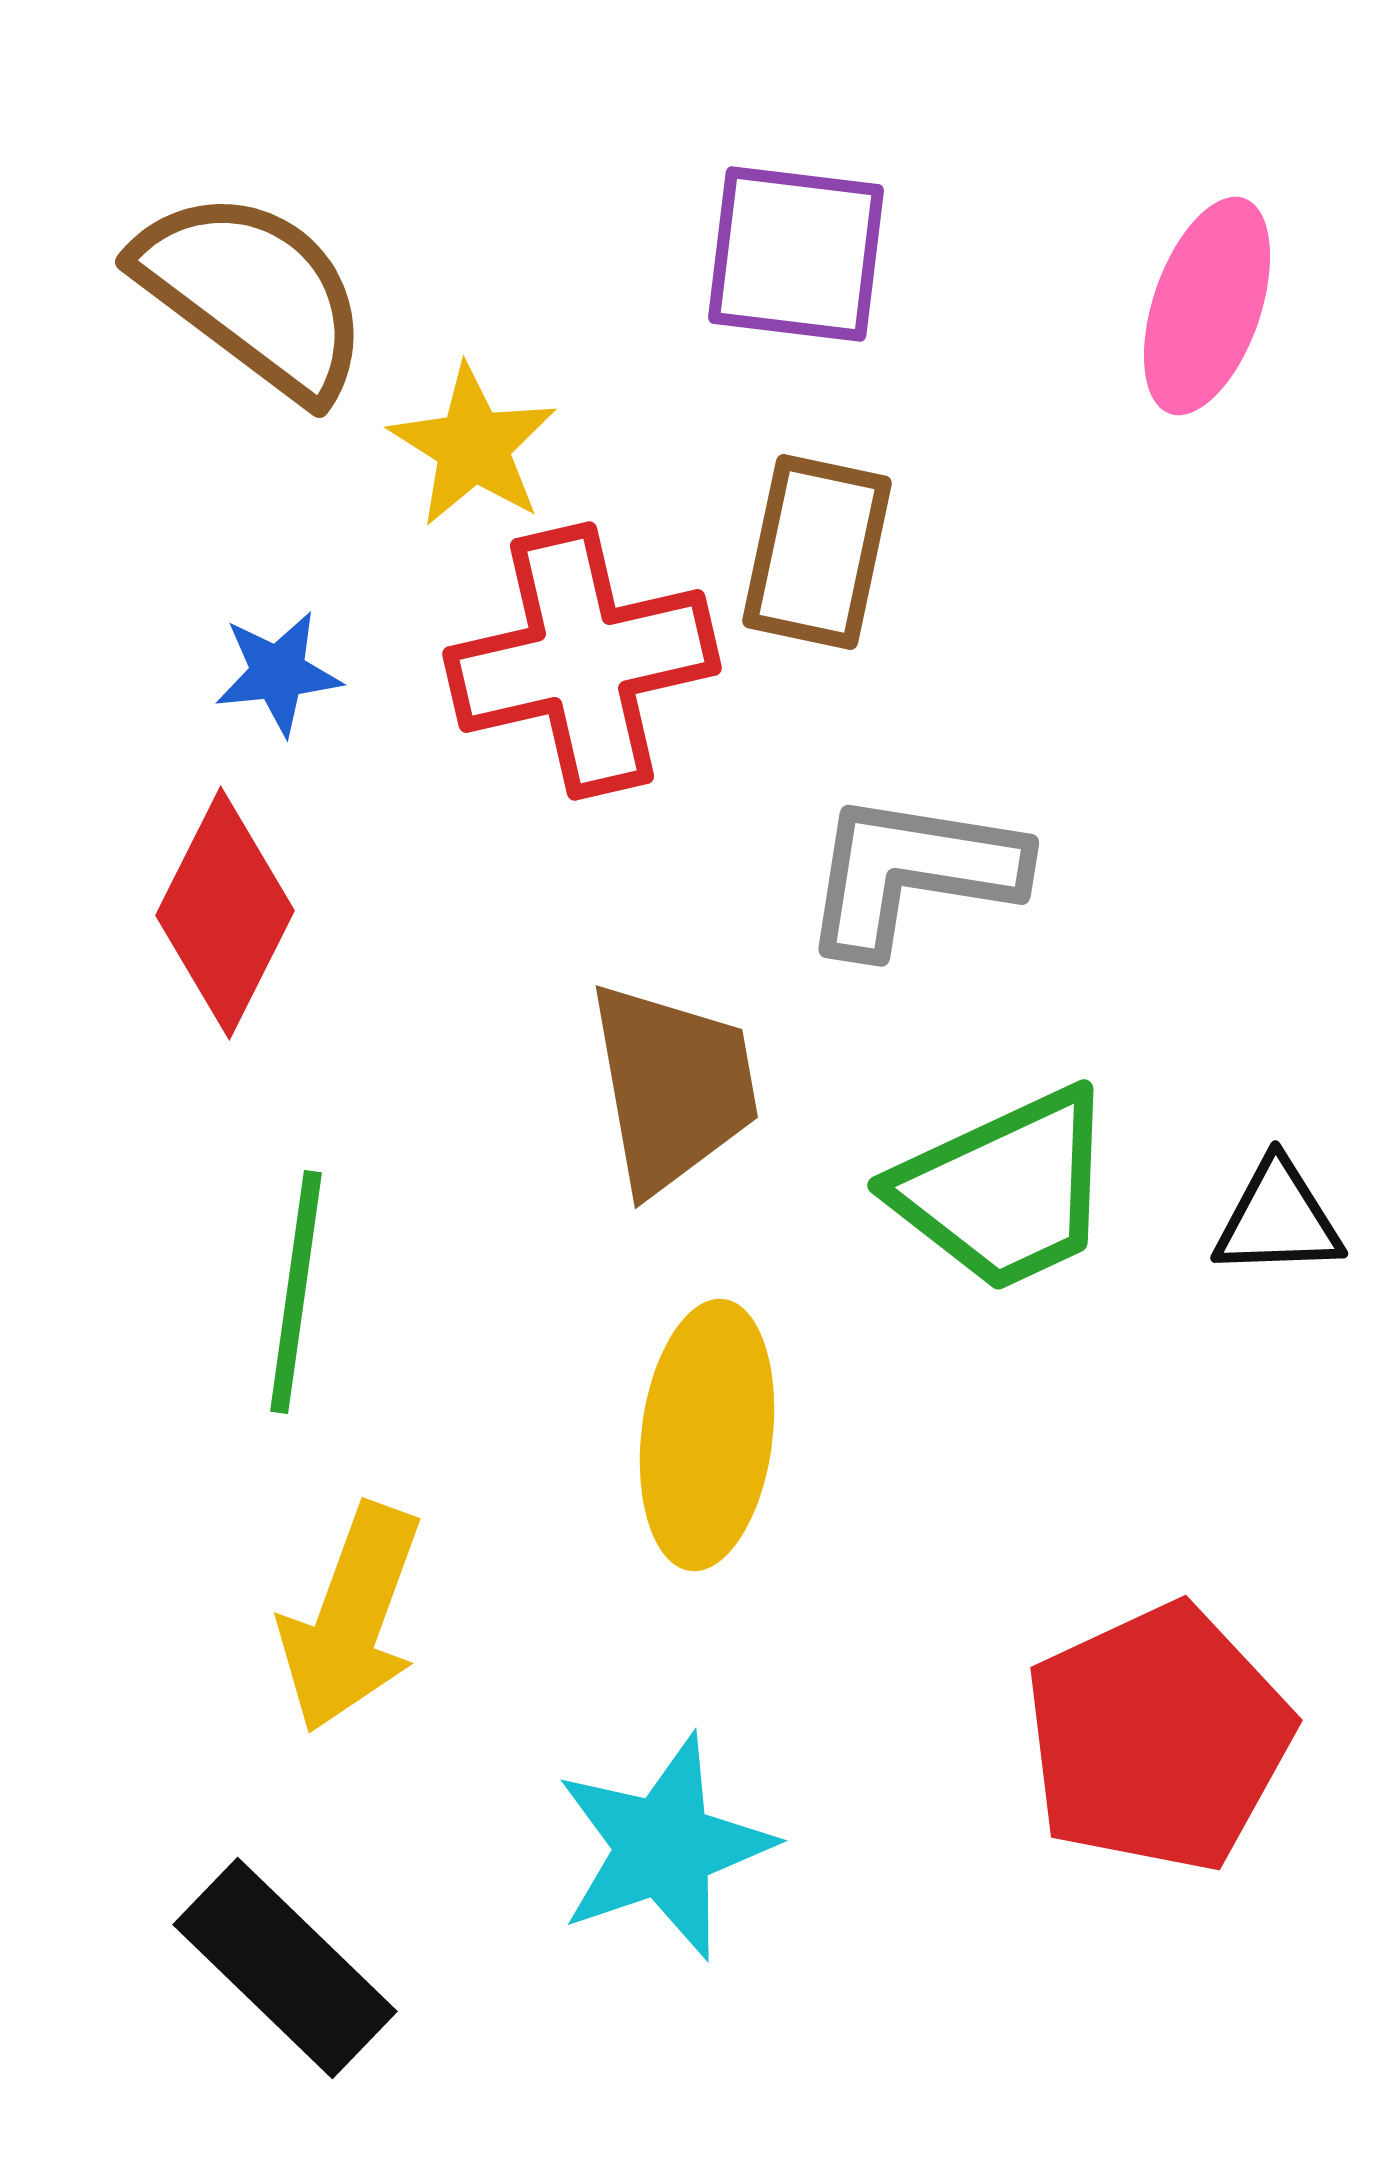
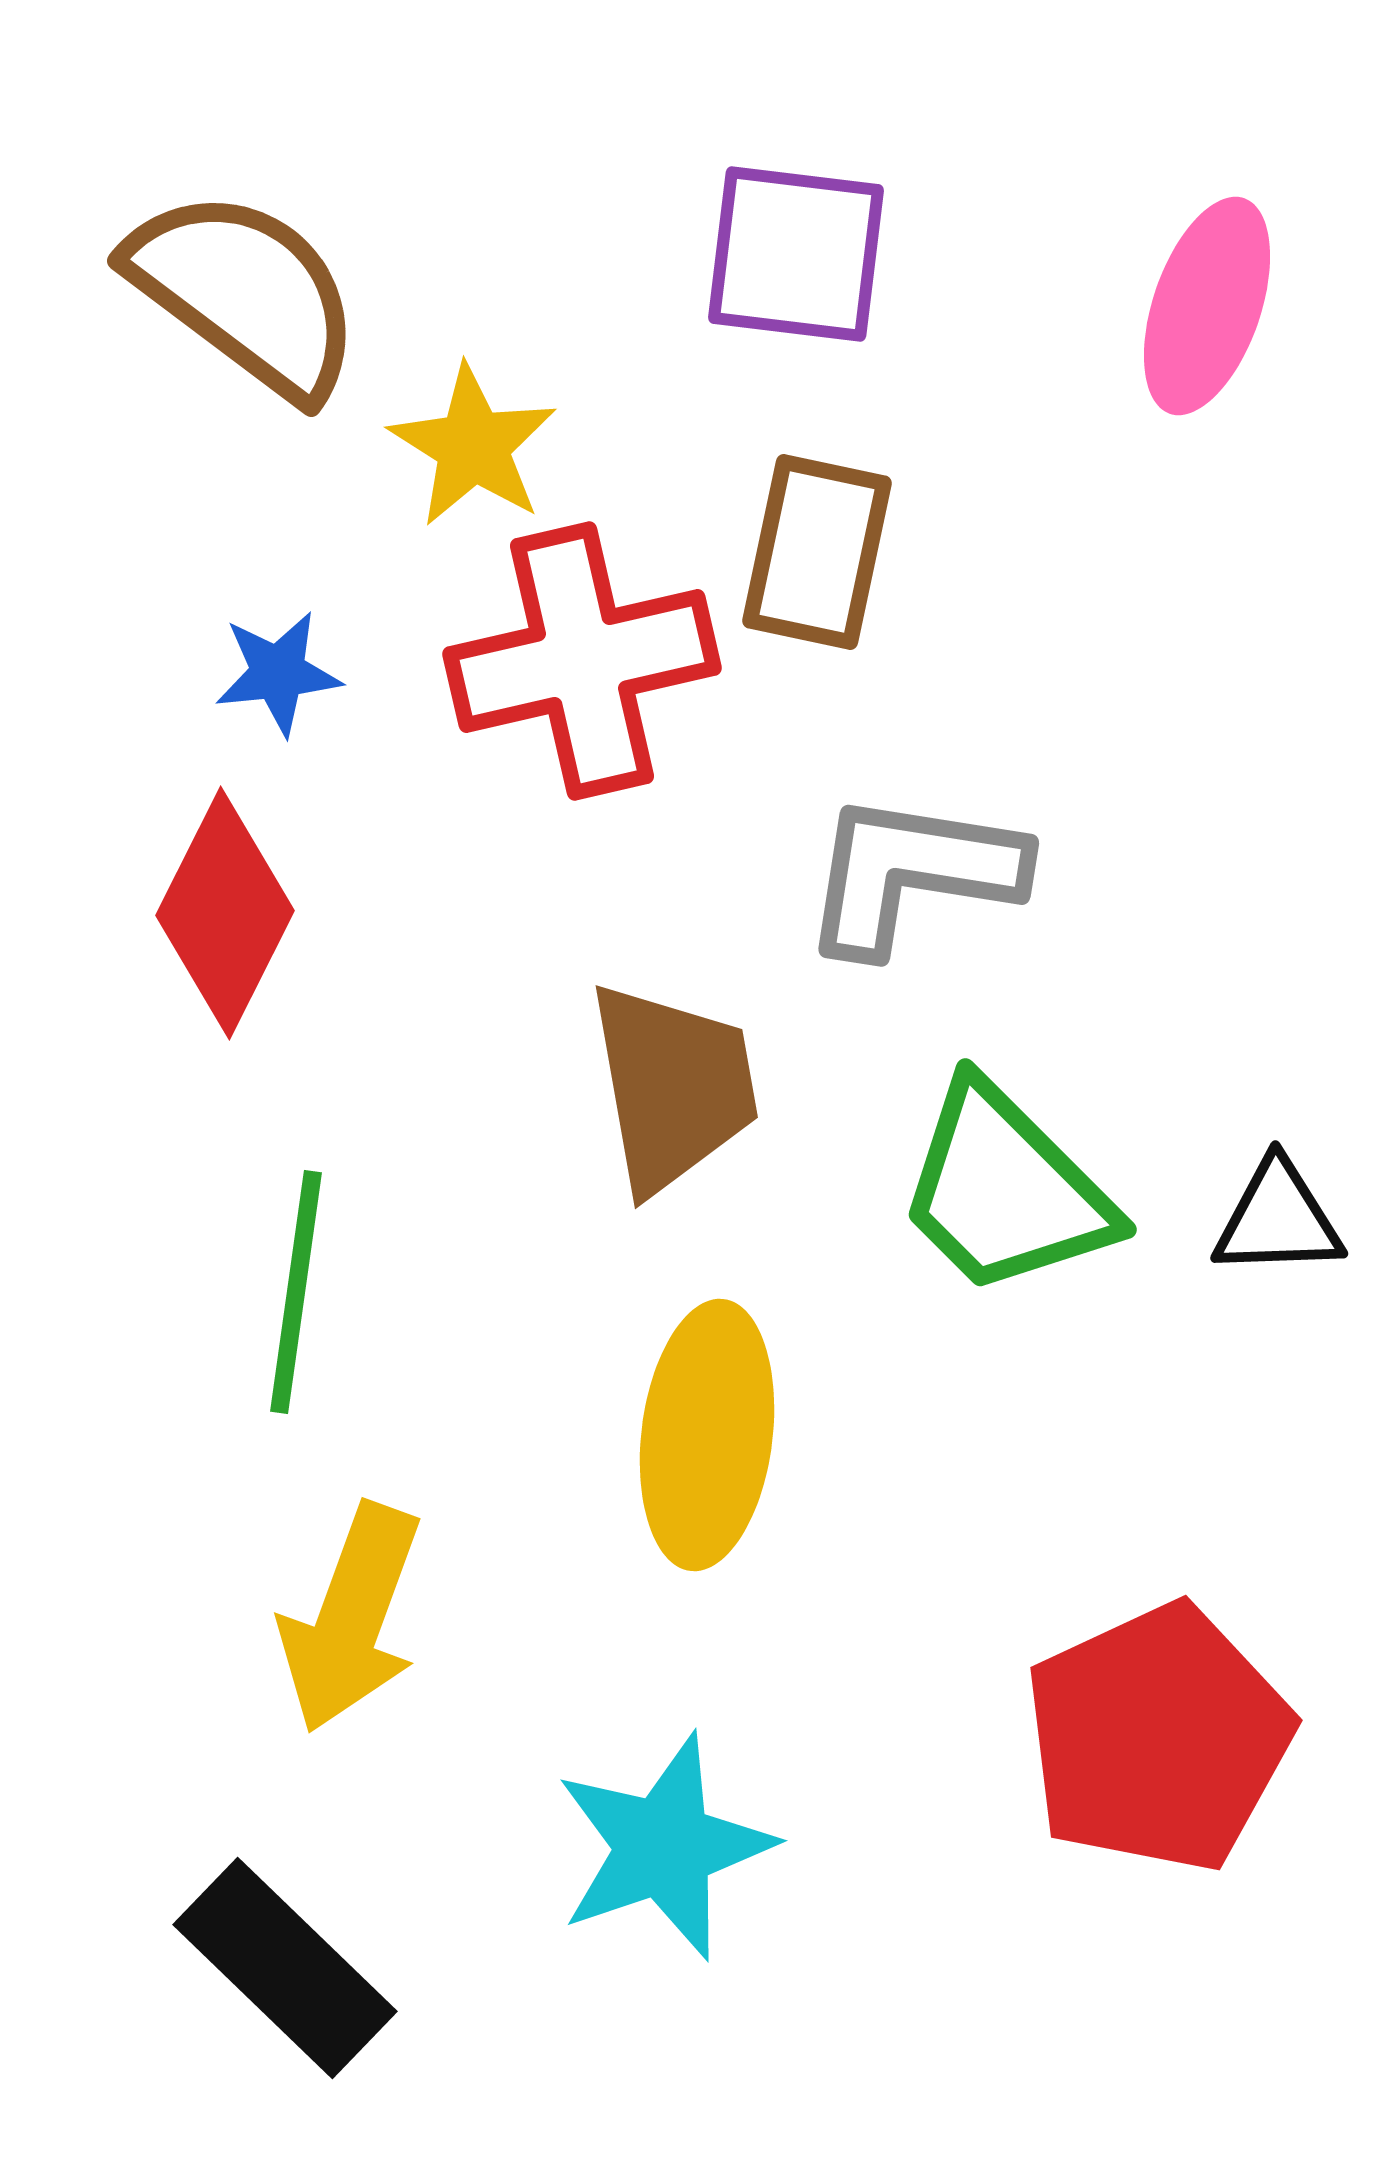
brown semicircle: moved 8 px left, 1 px up
green trapezoid: rotated 70 degrees clockwise
